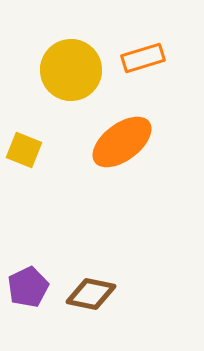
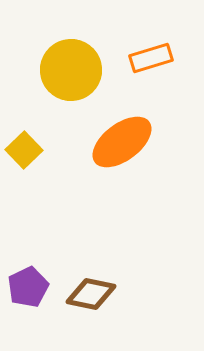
orange rectangle: moved 8 px right
yellow square: rotated 24 degrees clockwise
